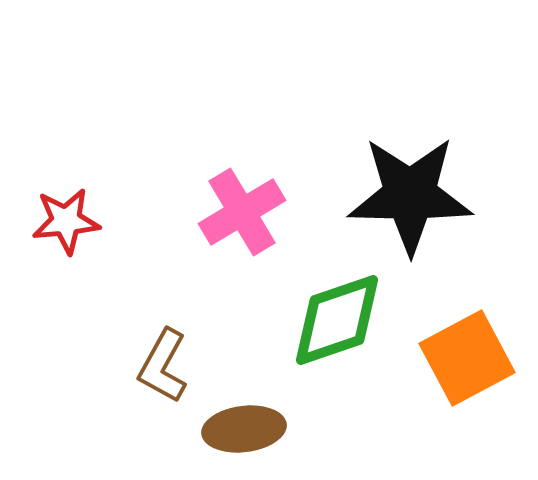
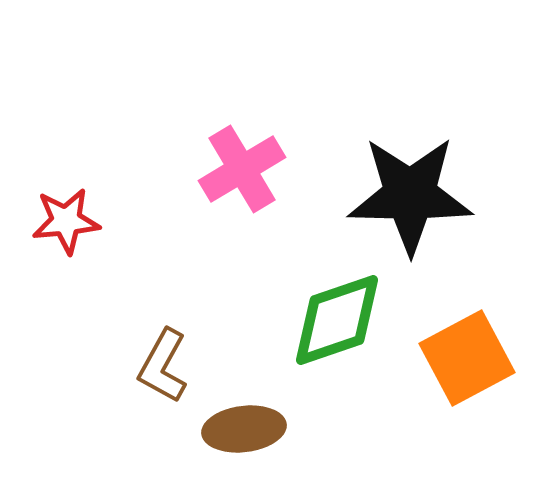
pink cross: moved 43 px up
